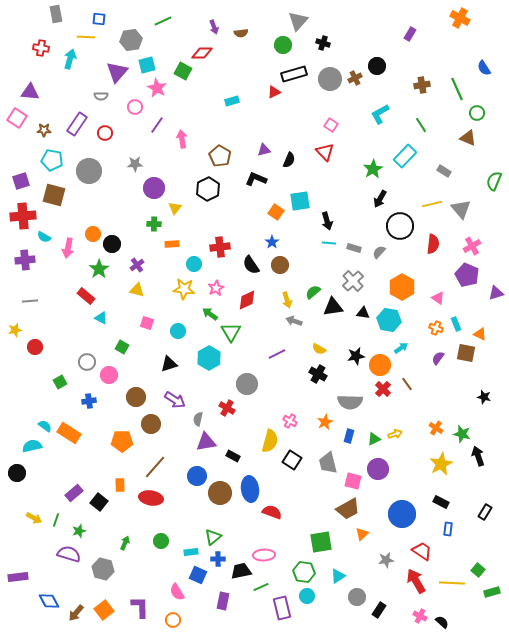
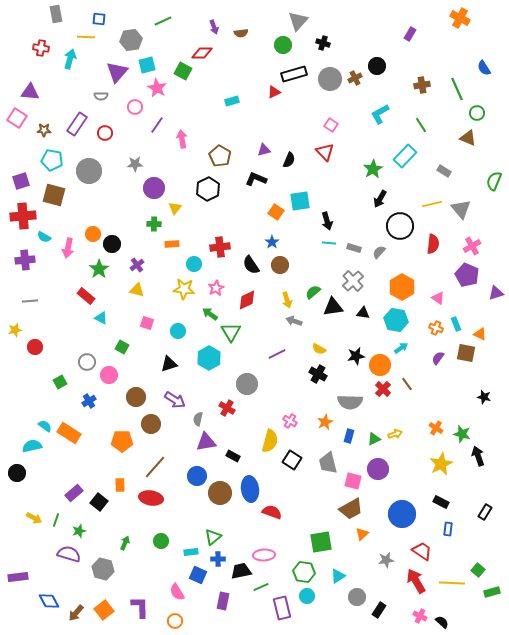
cyan hexagon at (389, 320): moved 7 px right
blue cross at (89, 401): rotated 24 degrees counterclockwise
brown trapezoid at (348, 509): moved 3 px right
orange circle at (173, 620): moved 2 px right, 1 px down
